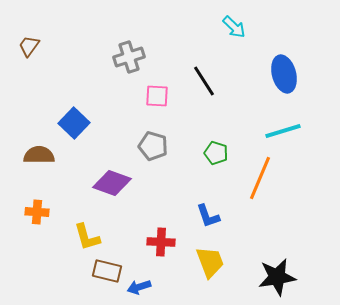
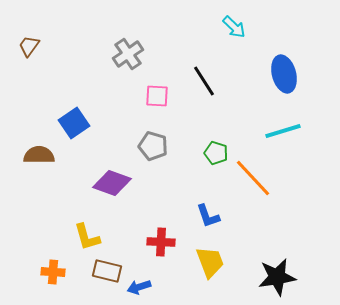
gray cross: moved 1 px left, 3 px up; rotated 16 degrees counterclockwise
blue square: rotated 12 degrees clockwise
orange line: moved 7 px left; rotated 66 degrees counterclockwise
orange cross: moved 16 px right, 60 px down
